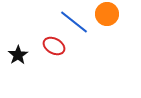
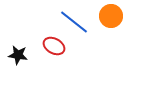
orange circle: moved 4 px right, 2 px down
black star: rotated 30 degrees counterclockwise
